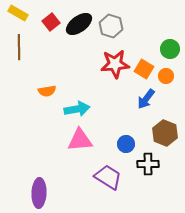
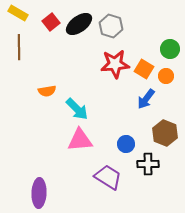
cyan arrow: rotated 55 degrees clockwise
